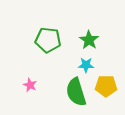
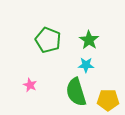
green pentagon: rotated 15 degrees clockwise
yellow pentagon: moved 2 px right, 14 px down
